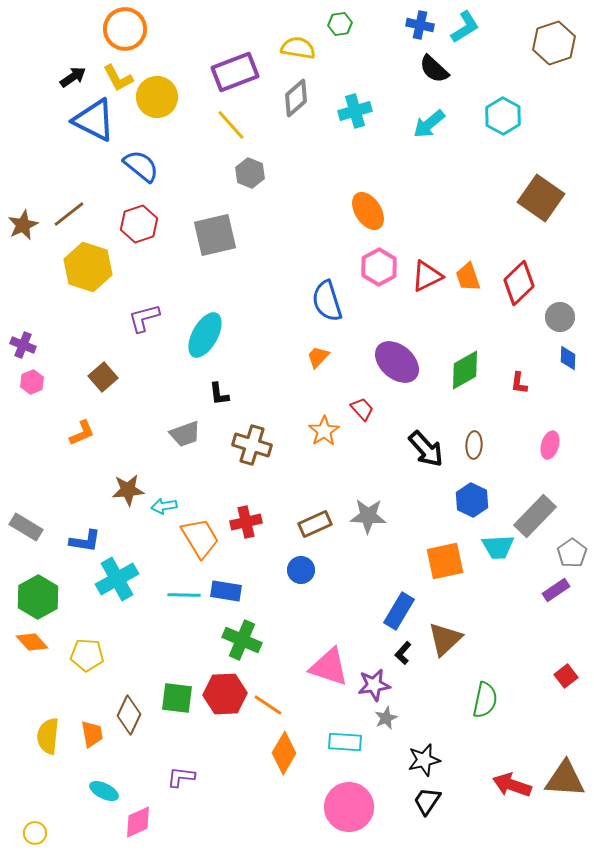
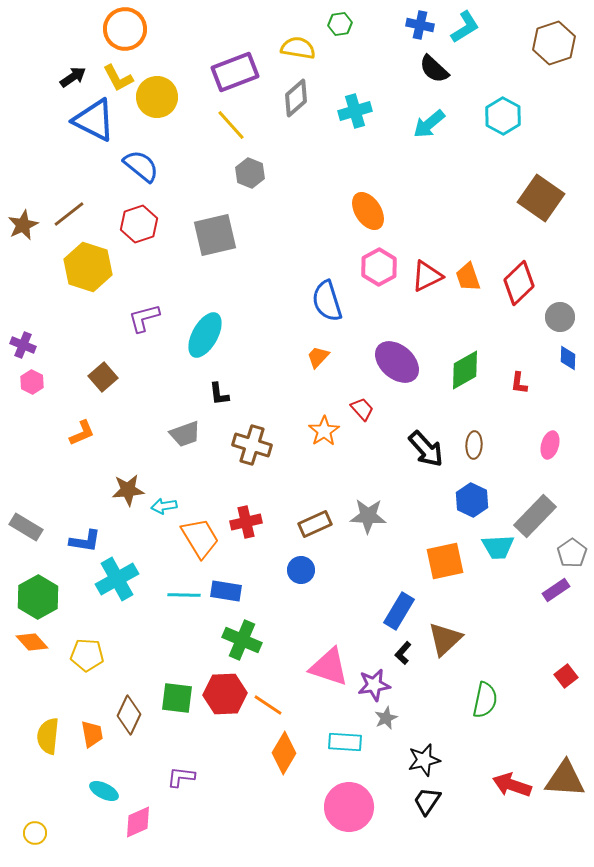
pink hexagon at (32, 382): rotated 10 degrees counterclockwise
